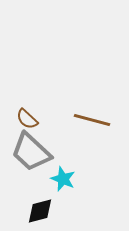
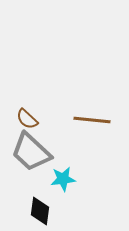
brown line: rotated 9 degrees counterclockwise
cyan star: rotated 30 degrees counterclockwise
black diamond: rotated 68 degrees counterclockwise
